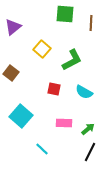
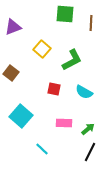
purple triangle: rotated 18 degrees clockwise
